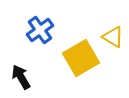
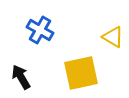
blue cross: rotated 24 degrees counterclockwise
yellow square: moved 15 px down; rotated 18 degrees clockwise
